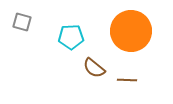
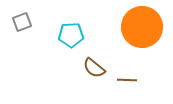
gray square: rotated 36 degrees counterclockwise
orange circle: moved 11 px right, 4 px up
cyan pentagon: moved 2 px up
